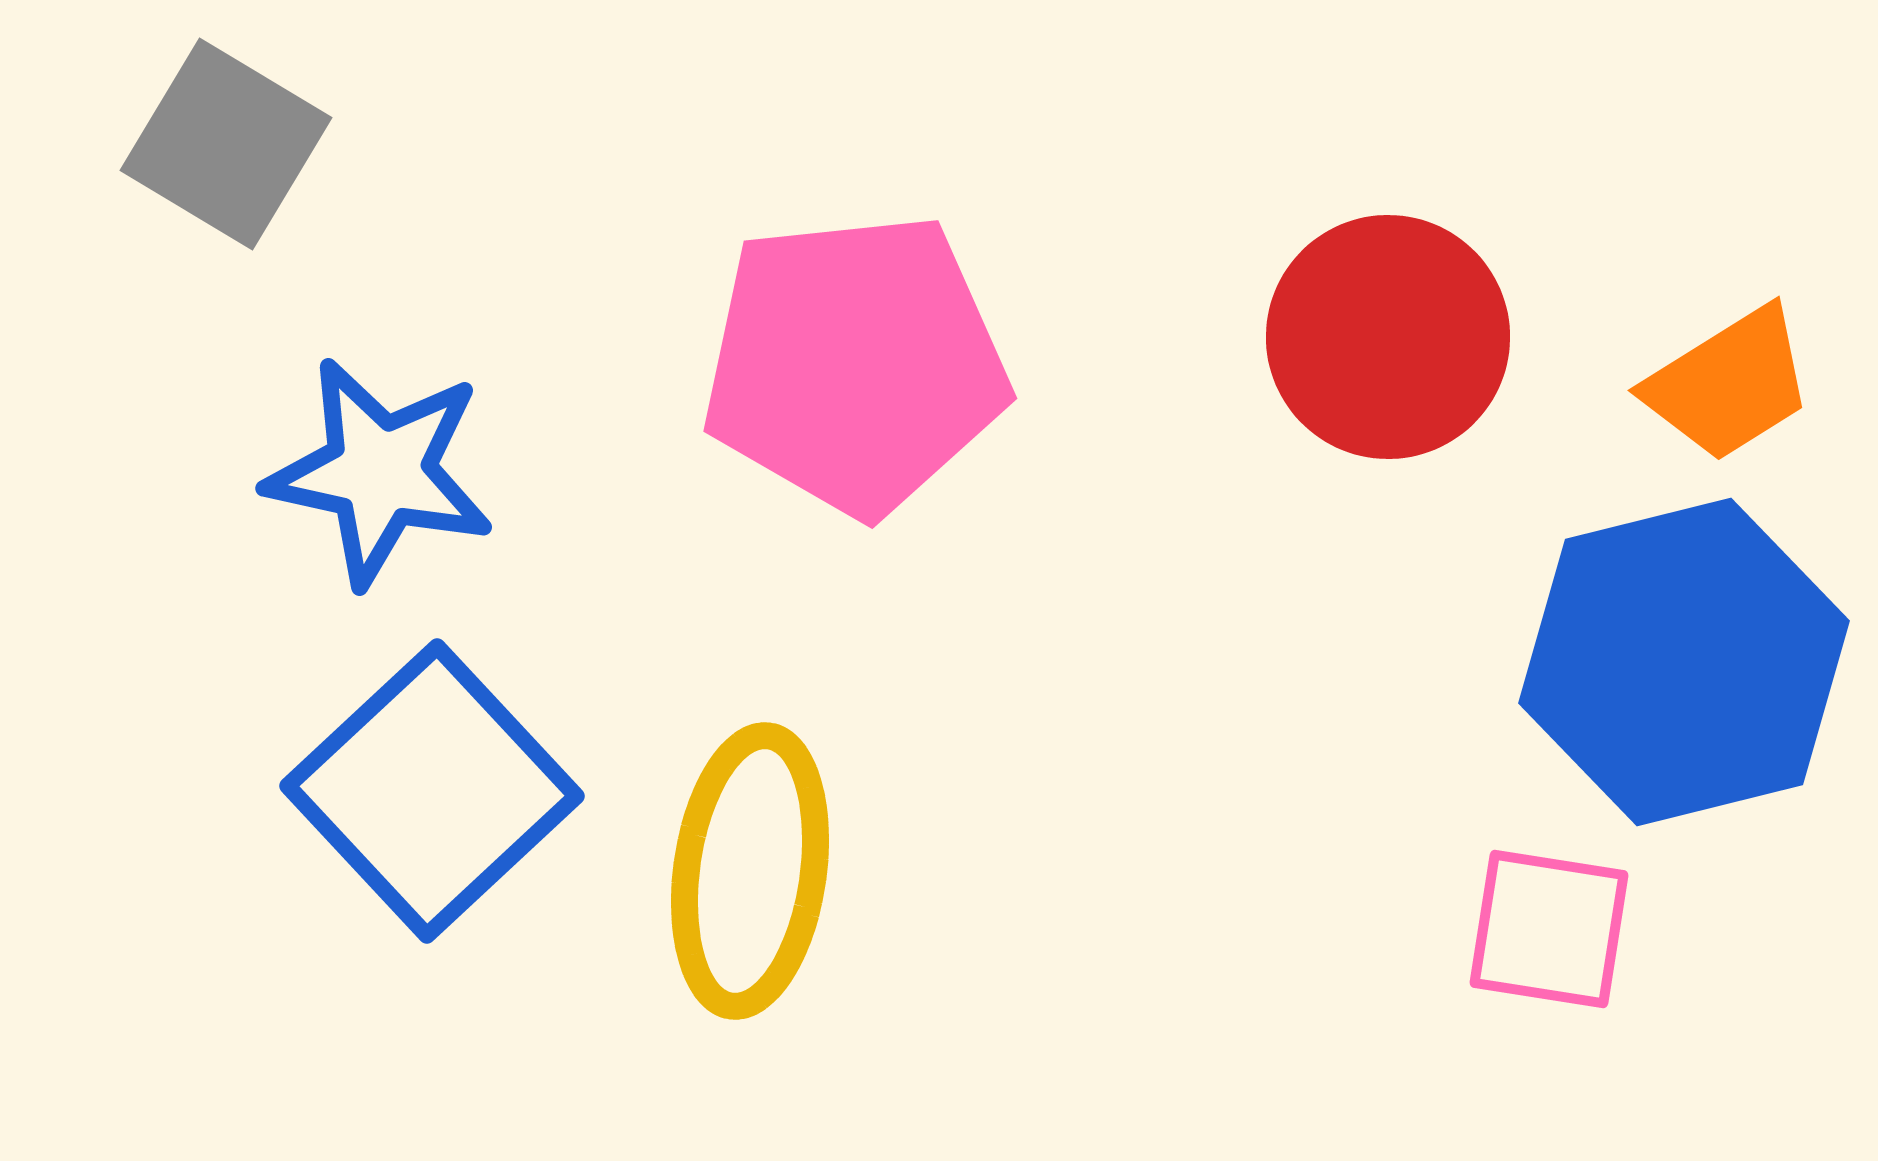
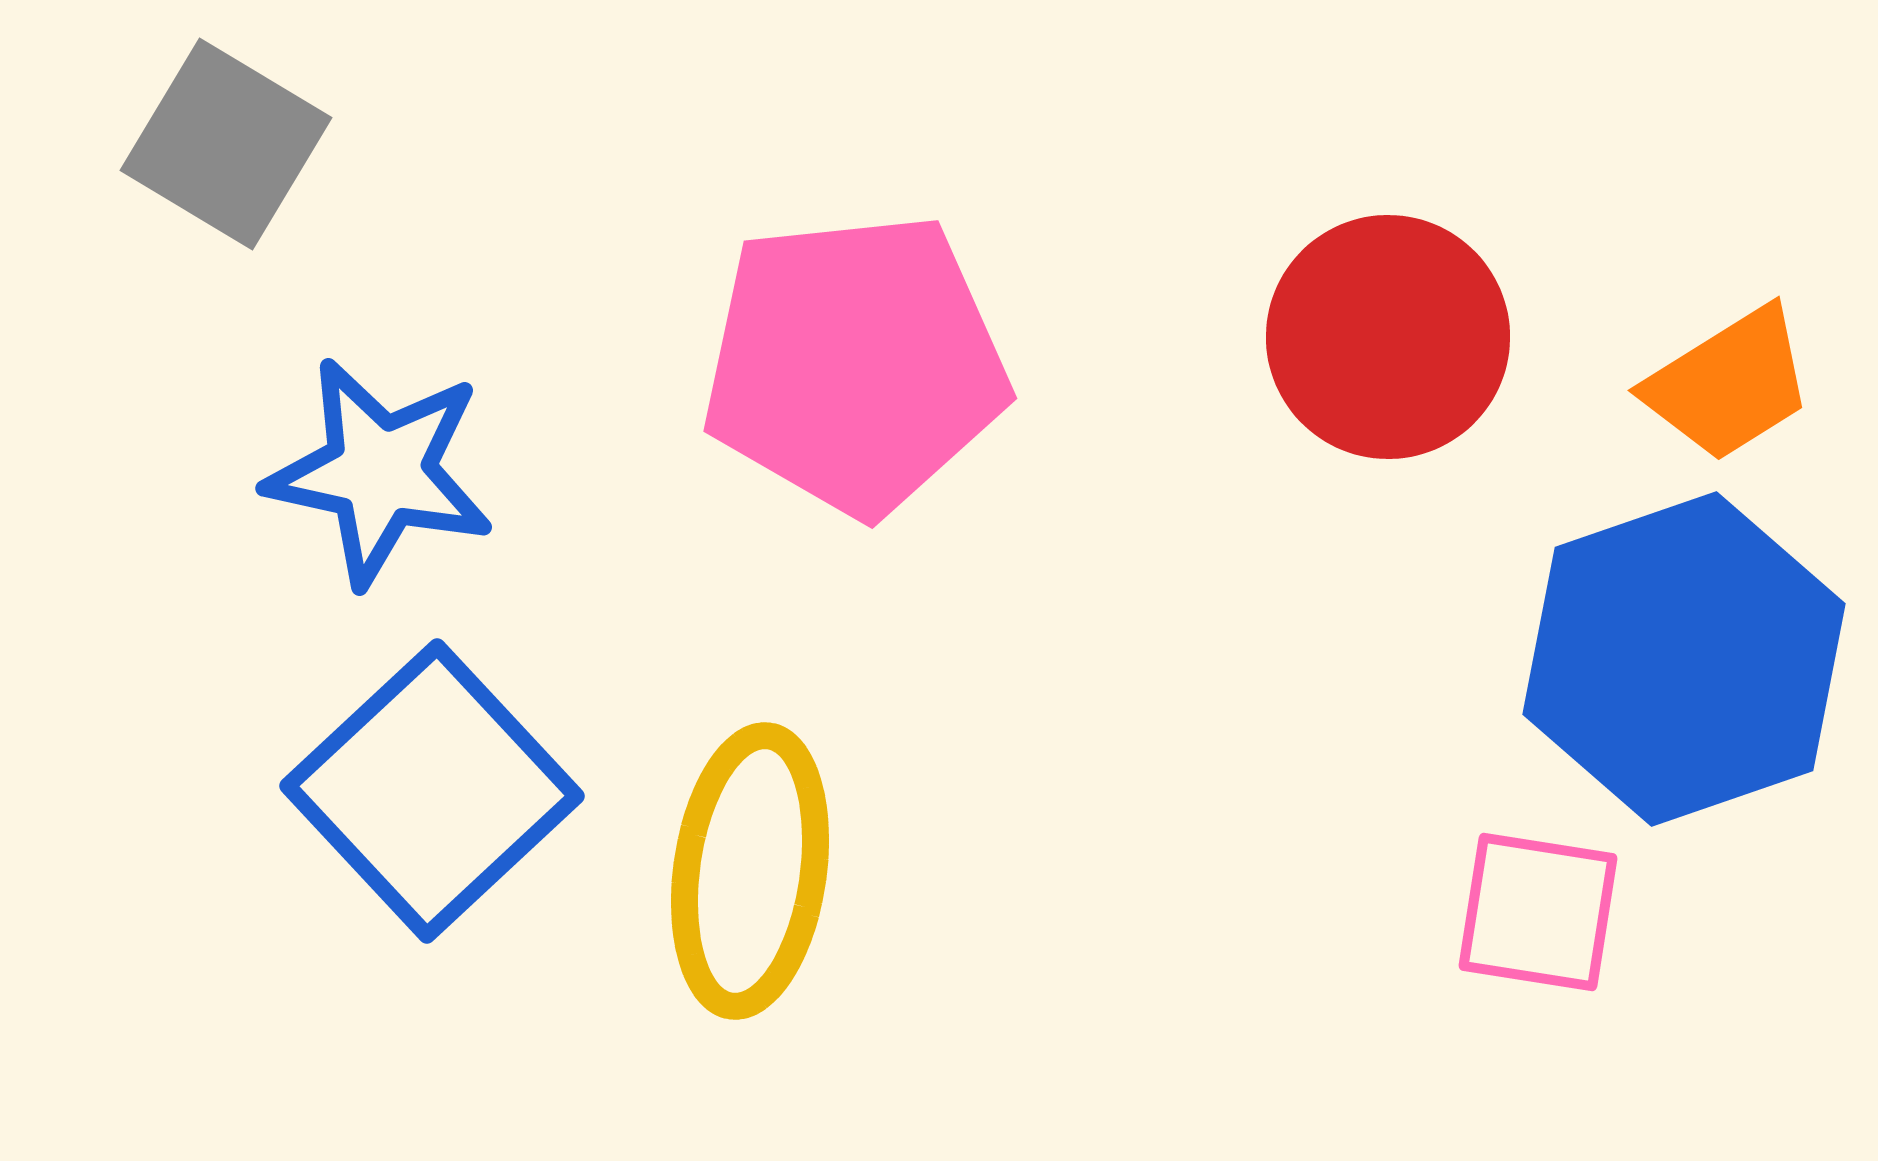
blue hexagon: moved 3 px up; rotated 5 degrees counterclockwise
pink square: moved 11 px left, 17 px up
